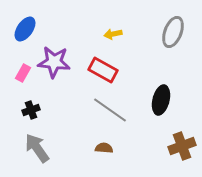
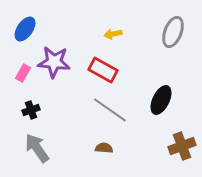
black ellipse: rotated 12 degrees clockwise
